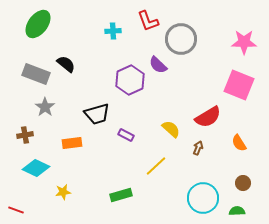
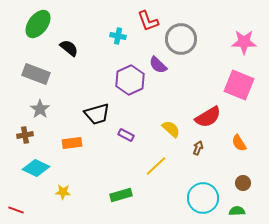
cyan cross: moved 5 px right, 5 px down; rotated 14 degrees clockwise
black semicircle: moved 3 px right, 16 px up
gray star: moved 5 px left, 2 px down
yellow star: rotated 14 degrees clockwise
